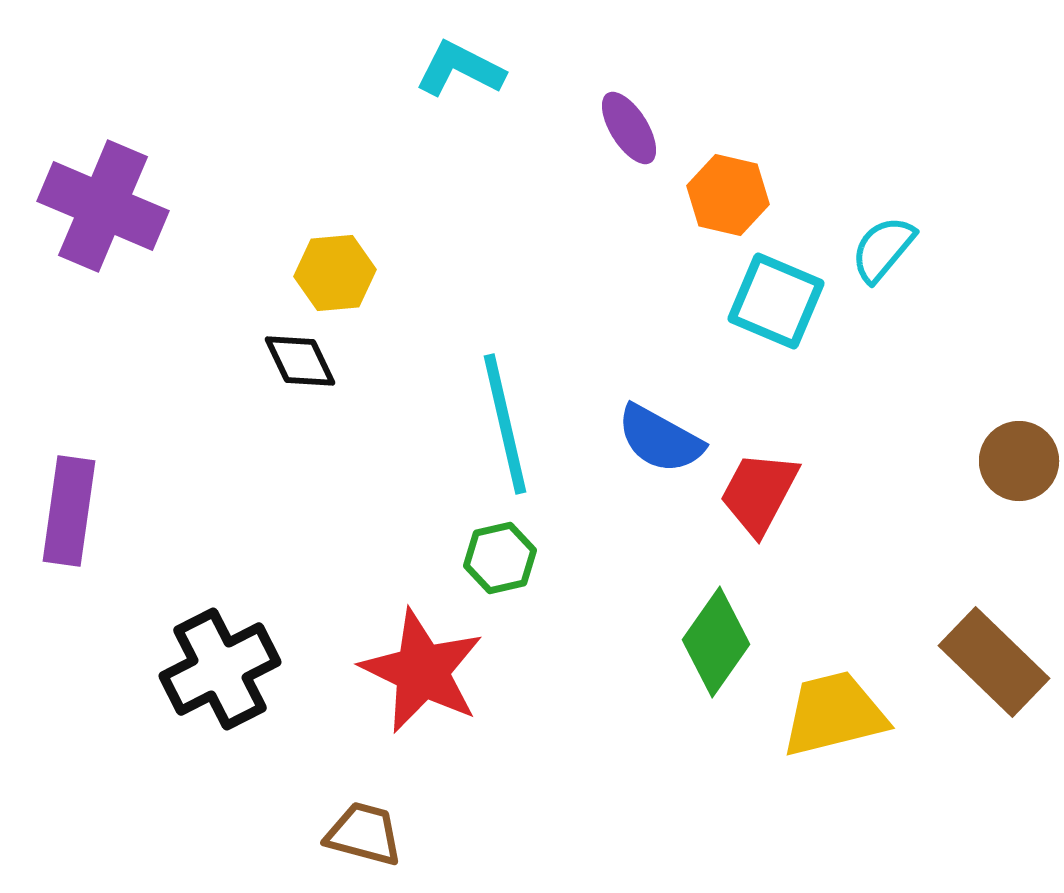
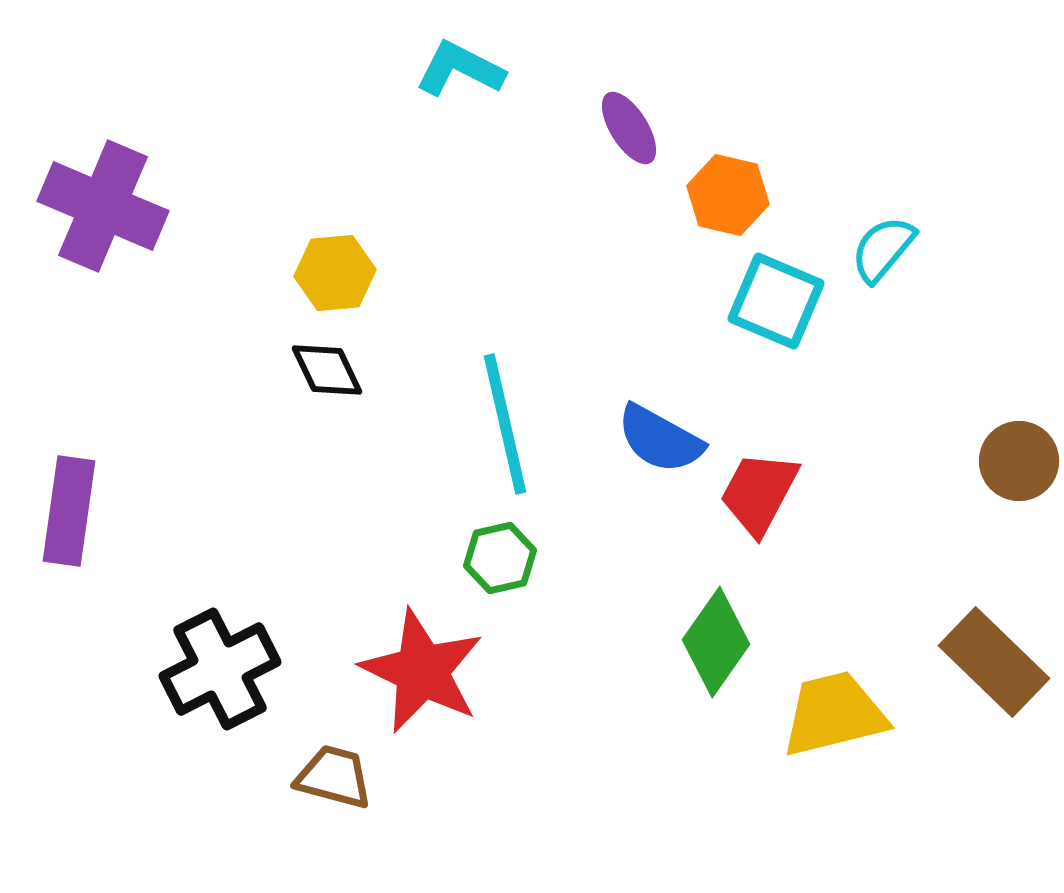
black diamond: moved 27 px right, 9 px down
brown trapezoid: moved 30 px left, 57 px up
